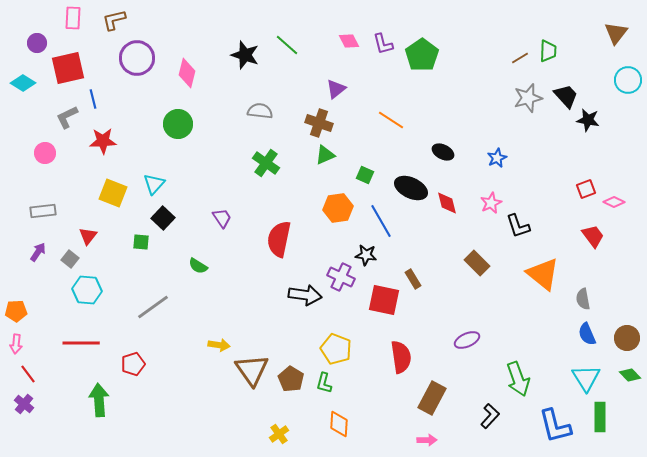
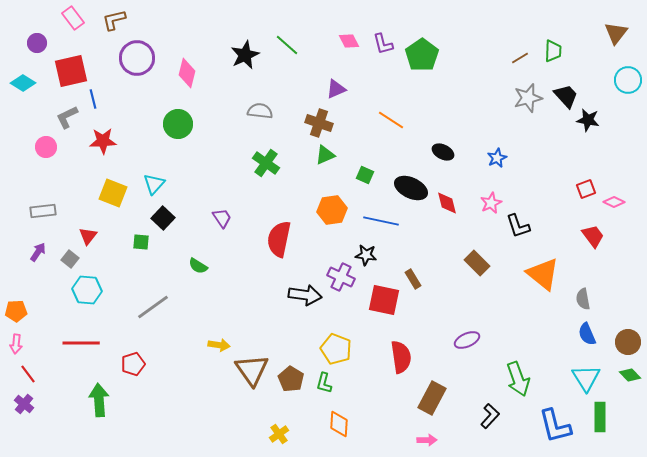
pink rectangle at (73, 18): rotated 40 degrees counterclockwise
green trapezoid at (548, 51): moved 5 px right
black star at (245, 55): rotated 28 degrees clockwise
red square at (68, 68): moved 3 px right, 3 px down
purple triangle at (336, 89): rotated 15 degrees clockwise
pink circle at (45, 153): moved 1 px right, 6 px up
orange hexagon at (338, 208): moved 6 px left, 2 px down
blue line at (381, 221): rotated 48 degrees counterclockwise
brown circle at (627, 338): moved 1 px right, 4 px down
